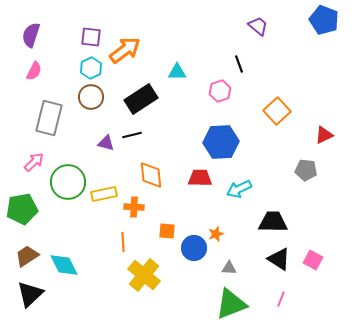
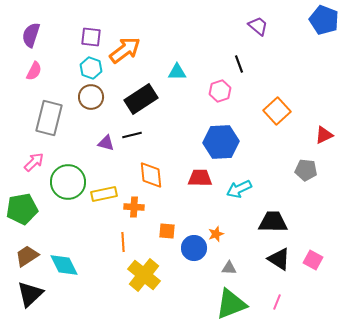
cyan hexagon at (91, 68): rotated 15 degrees counterclockwise
pink line at (281, 299): moved 4 px left, 3 px down
